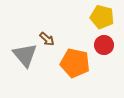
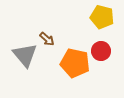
red circle: moved 3 px left, 6 px down
